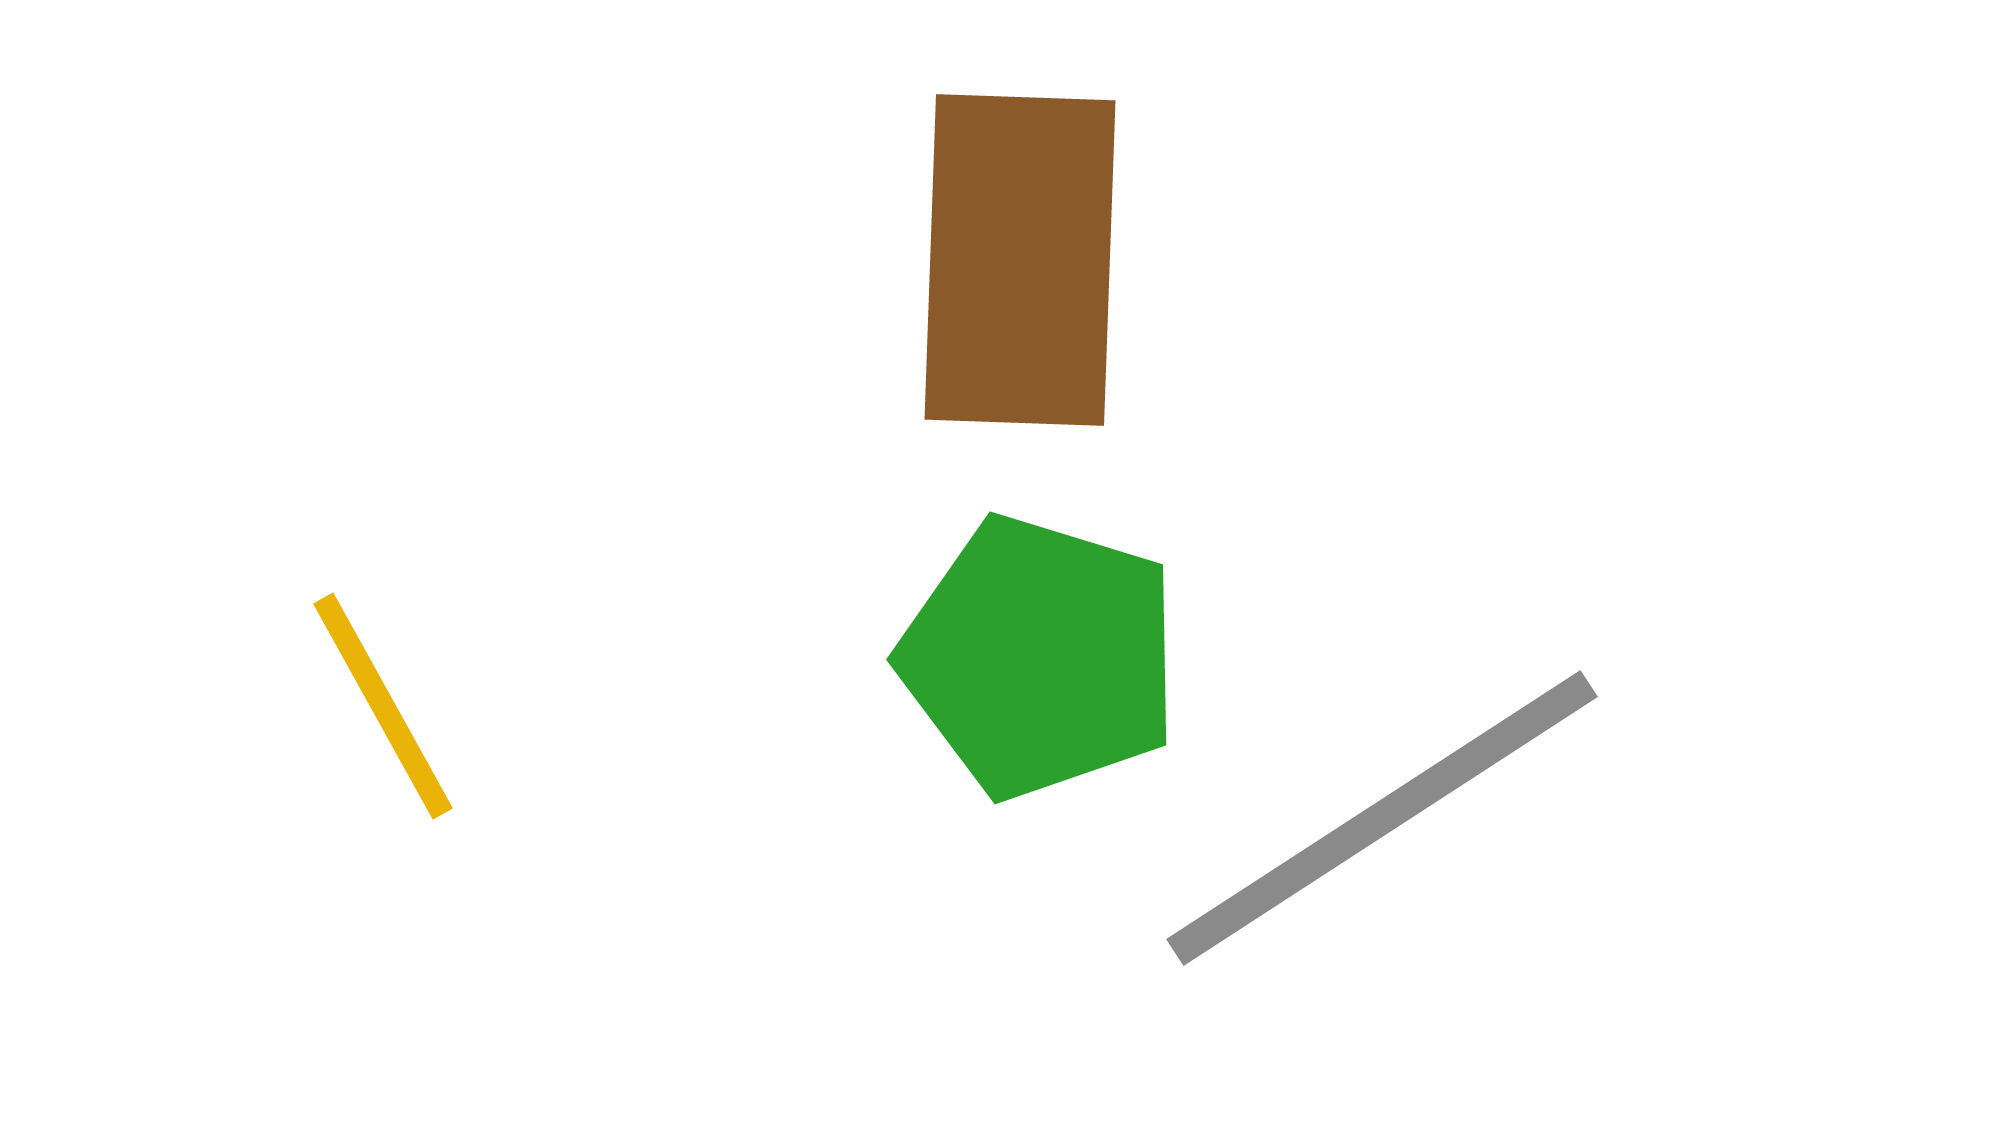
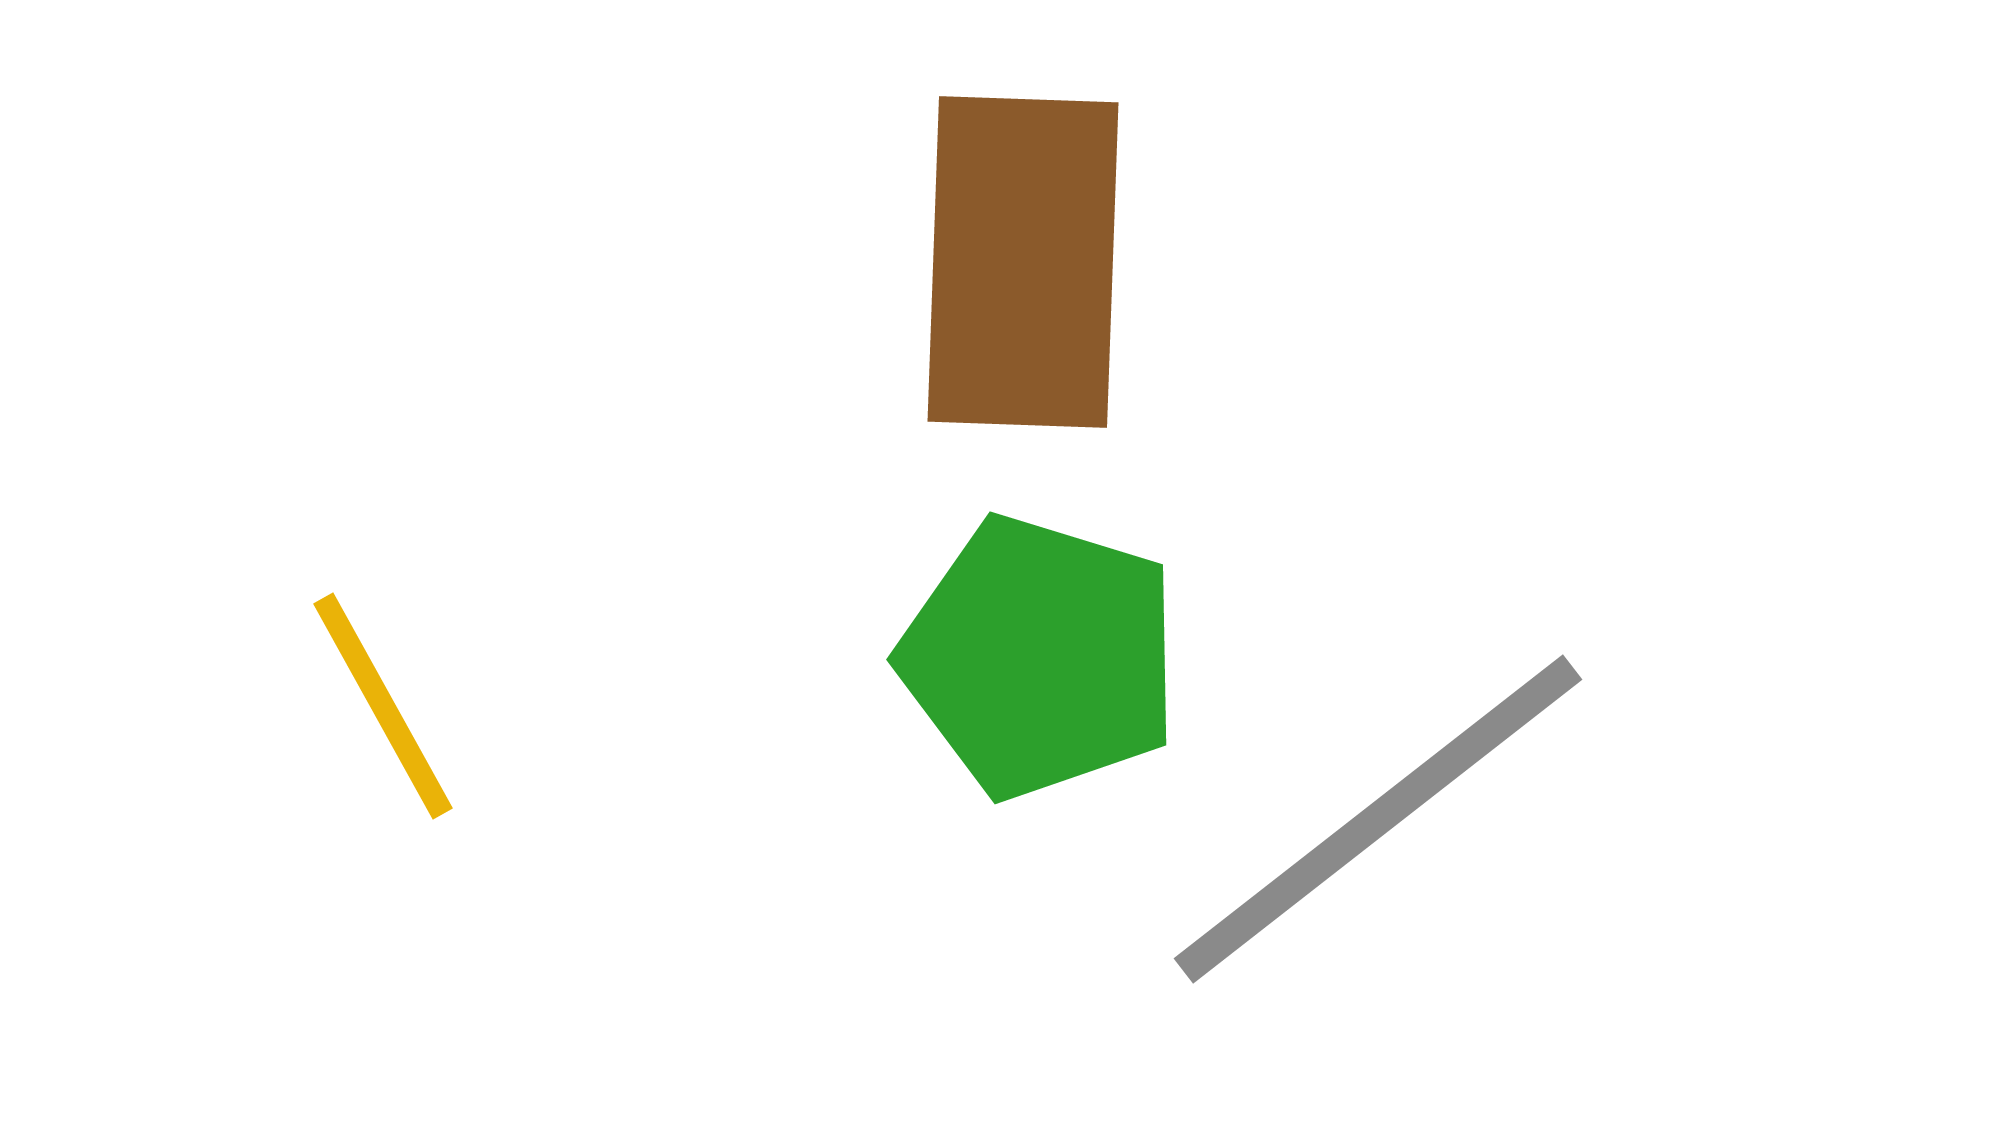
brown rectangle: moved 3 px right, 2 px down
gray line: moved 4 px left, 1 px down; rotated 5 degrees counterclockwise
